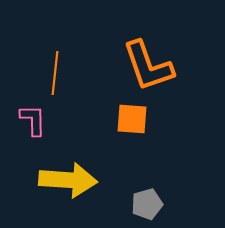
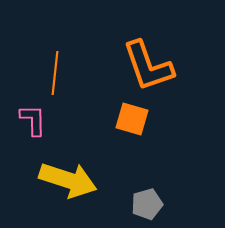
orange square: rotated 12 degrees clockwise
yellow arrow: rotated 14 degrees clockwise
